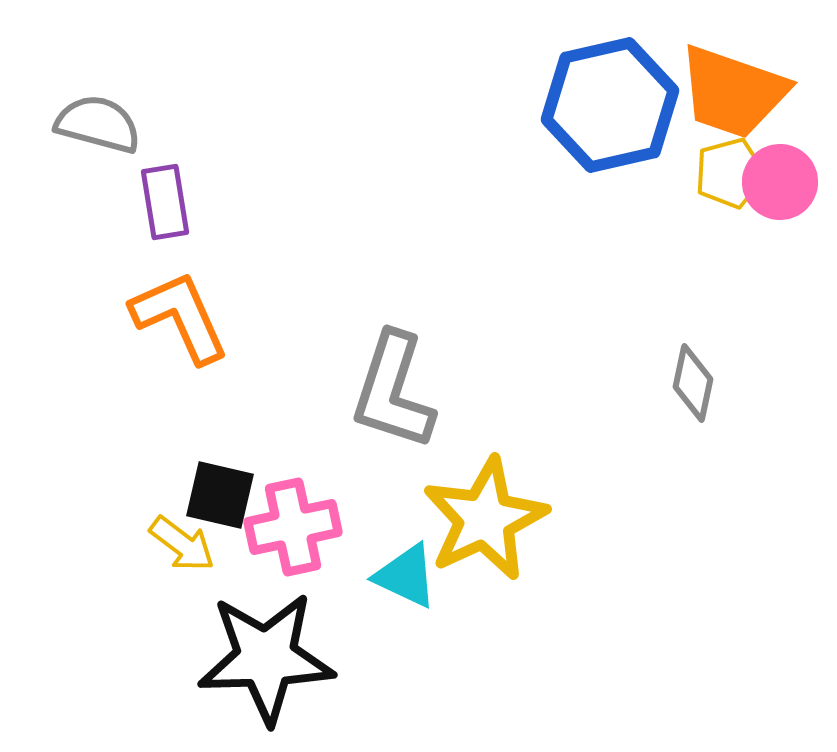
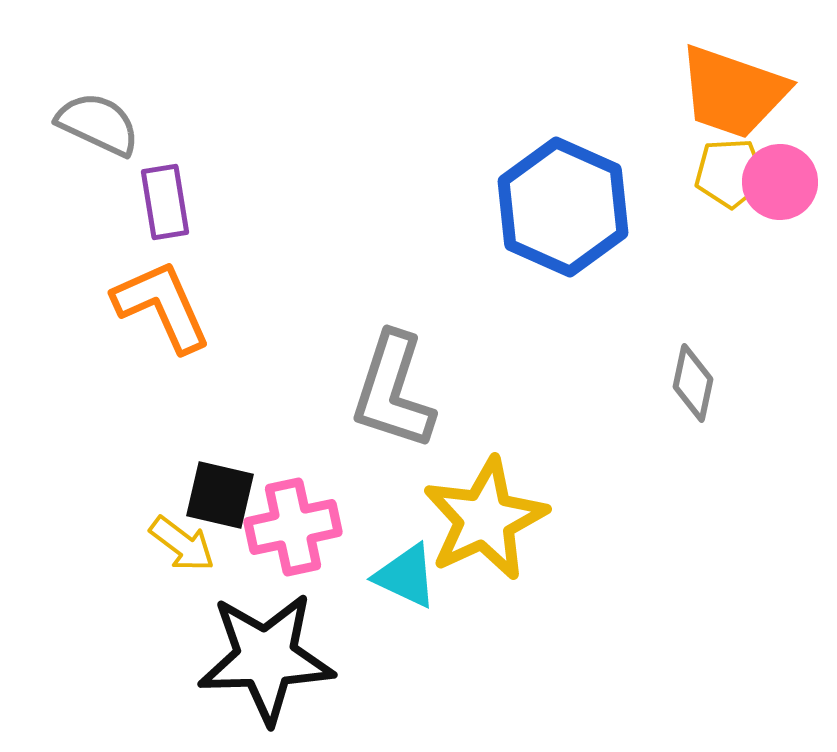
blue hexagon: moved 47 px left, 102 px down; rotated 23 degrees counterclockwise
gray semicircle: rotated 10 degrees clockwise
yellow pentagon: rotated 12 degrees clockwise
orange L-shape: moved 18 px left, 11 px up
